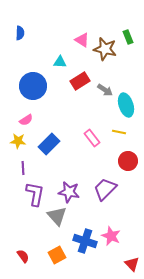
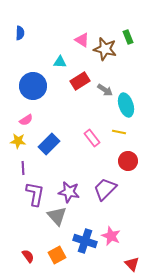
red semicircle: moved 5 px right
